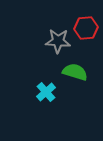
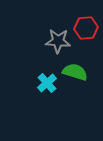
cyan cross: moved 1 px right, 9 px up
